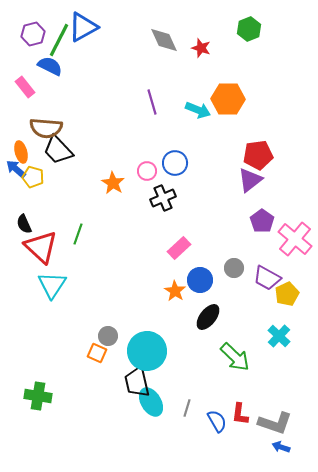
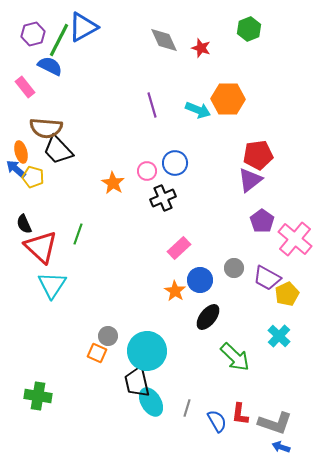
purple line at (152, 102): moved 3 px down
